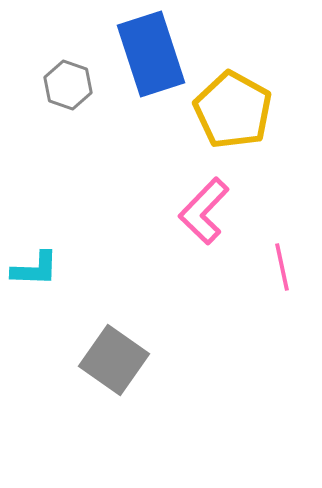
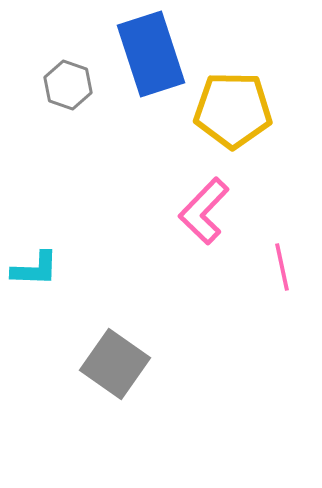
yellow pentagon: rotated 28 degrees counterclockwise
gray square: moved 1 px right, 4 px down
